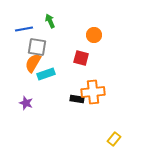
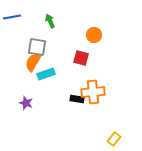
blue line: moved 12 px left, 12 px up
orange semicircle: moved 1 px up
